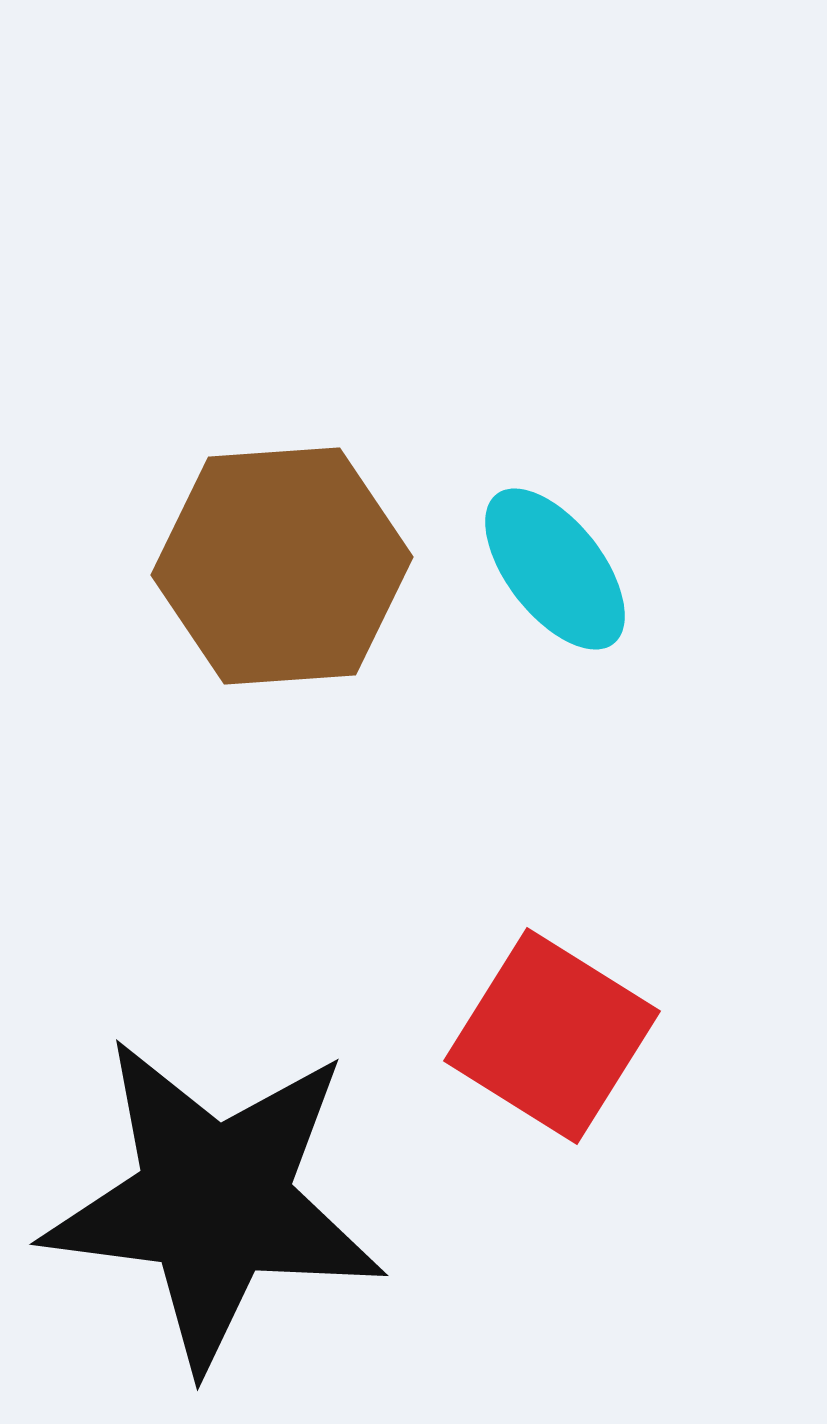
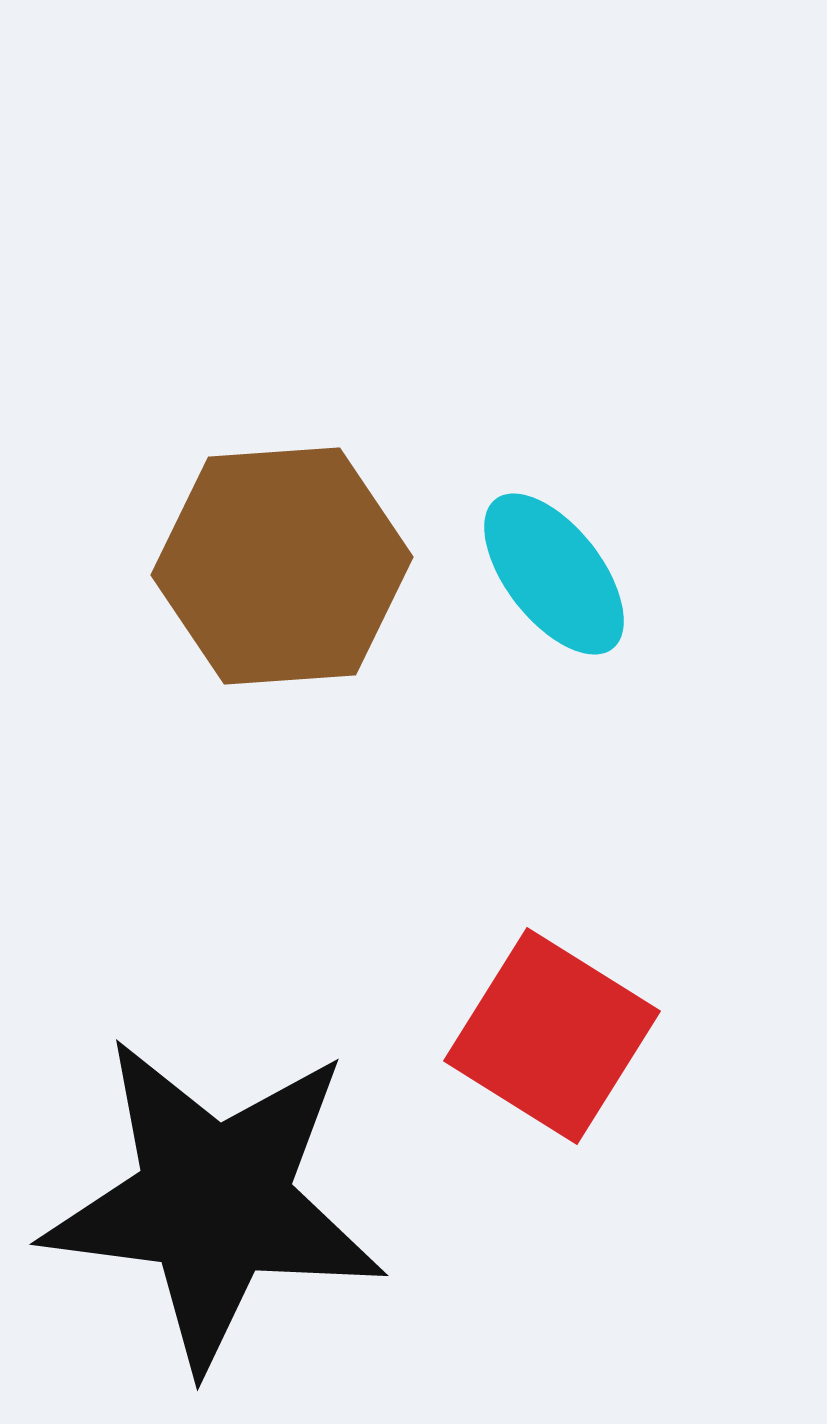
cyan ellipse: moved 1 px left, 5 px down
